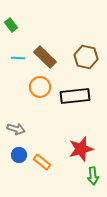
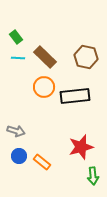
green rectangle: moved 5 px right, 12 px down
orange circle: moved 4 px right
gray arrow: moved 2 px down
red star: moved 2 px up
blue circle: moved 1 px down
